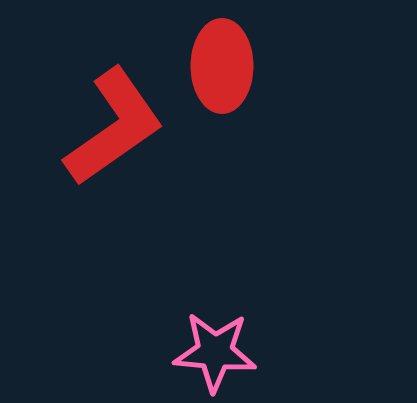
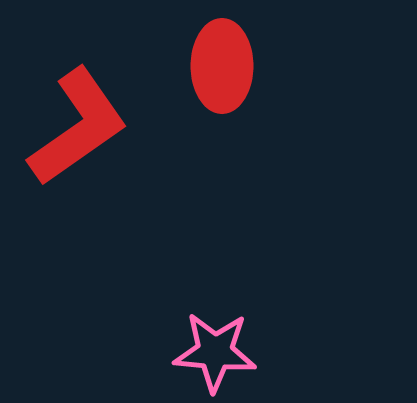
red L-shape: moved 36 px left
